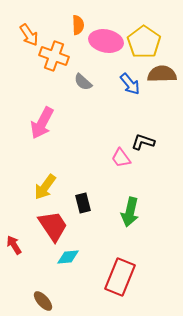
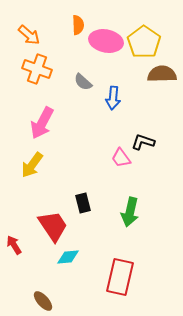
orange arrow: rotated 15 degrees counterclockwise
orange cross: moved 17 px left, 13 px down
blue arrow: moved 17 px left, 14 px down; rotated 45 degrees clockwise
yellow arrow: moved 13 px left, 22 px up
red rectangle: rotated 9 degrees counterclockwise
